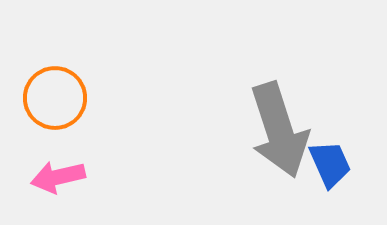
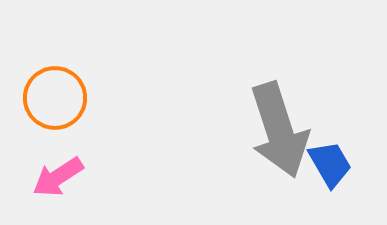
blue trapezoid: rotated 6 degrees counterclockwise
pink arrow: rotated 20 degrees counterclockwise
